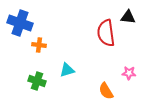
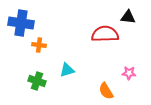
blue cross: moved 1 px right; rotated 10 degrees counterclockwise
red semicircle: moved 1 px left, 1 px down; rotated 96 degrees clockwise
